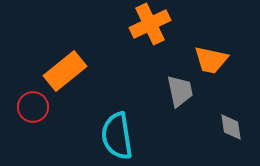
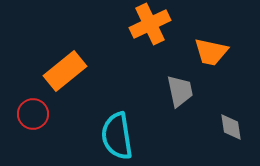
orange trapezoid: moved 8 px up
red circle: moved 7 px down
